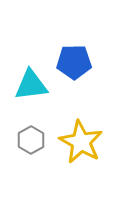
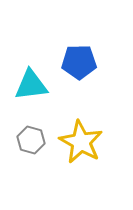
blue pentagon: moved 5 px right
gray hexagon: rotated 16 degrees counterclockwise
